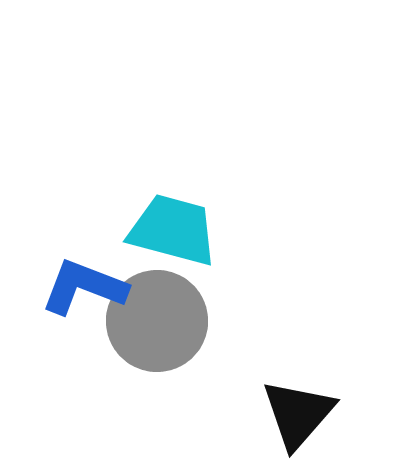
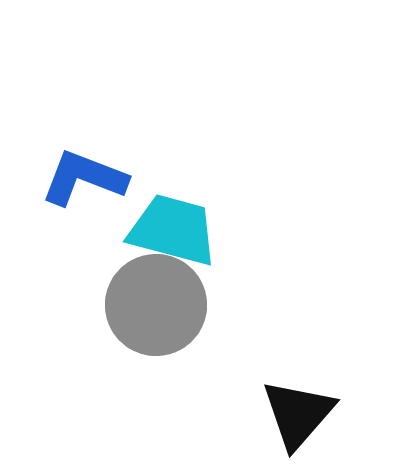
blue L-shape: moved 109 px up
gray circle: moved 1 px left, 16 px up
